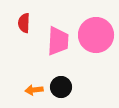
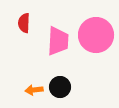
black circle: moved 1 px left
